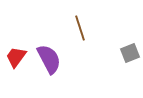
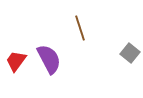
gray square: rotated 30 degrees counterclockwise
red trapezoid: moved 4 px down
